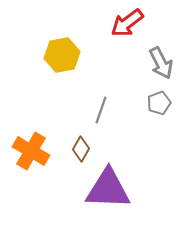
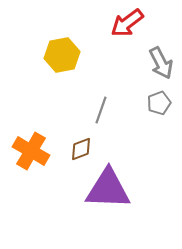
brown diamond: rotated 40 degrees clockwise
